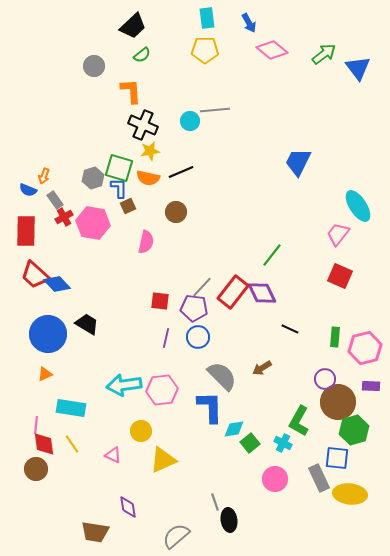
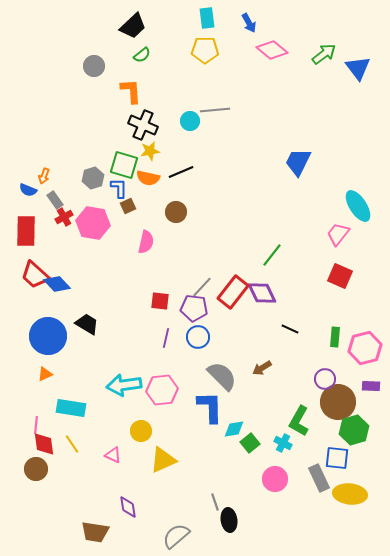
green square at (119, 168): moved 5 px right, 3 px up
blue circle at (48, 334): moved 2 px down
